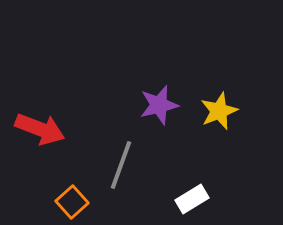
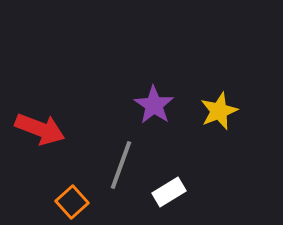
purple star: moved 5 px left; rotated 24 degrees counterclockwise
white rectangle: moved 23 px left, 7 px up
